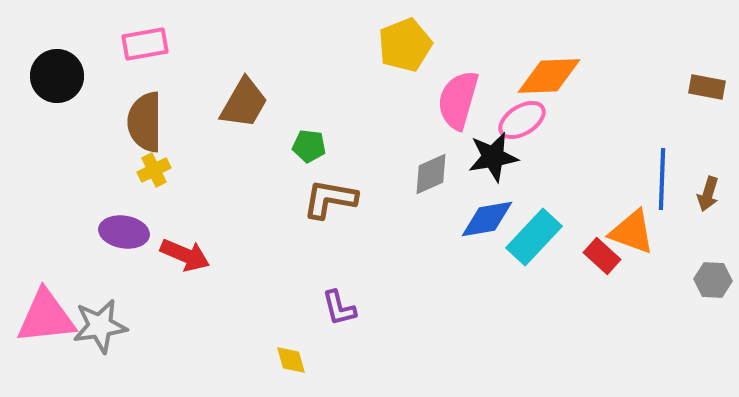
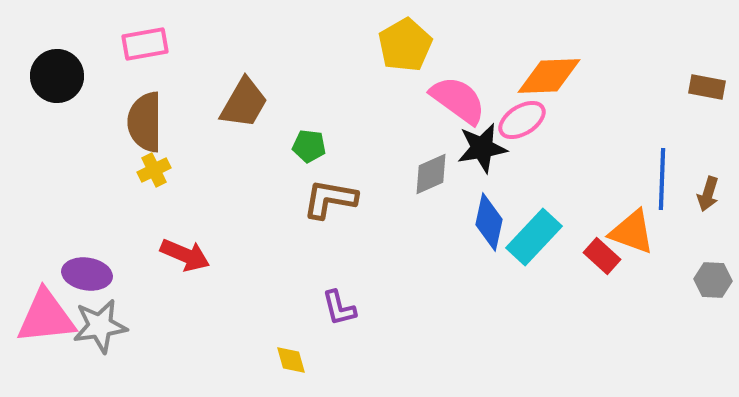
yellow pentagon: rotated 8 degrees counterclockwise
pink semicircle: rotated 110 degrees clockwise
black star: moved 11 px left, 9 px up
blue diamond: moved 2 px right, 3 px down; rotated 68 degrees counterclockwise
purple ellipse: moved 37 px left, 42 px down
